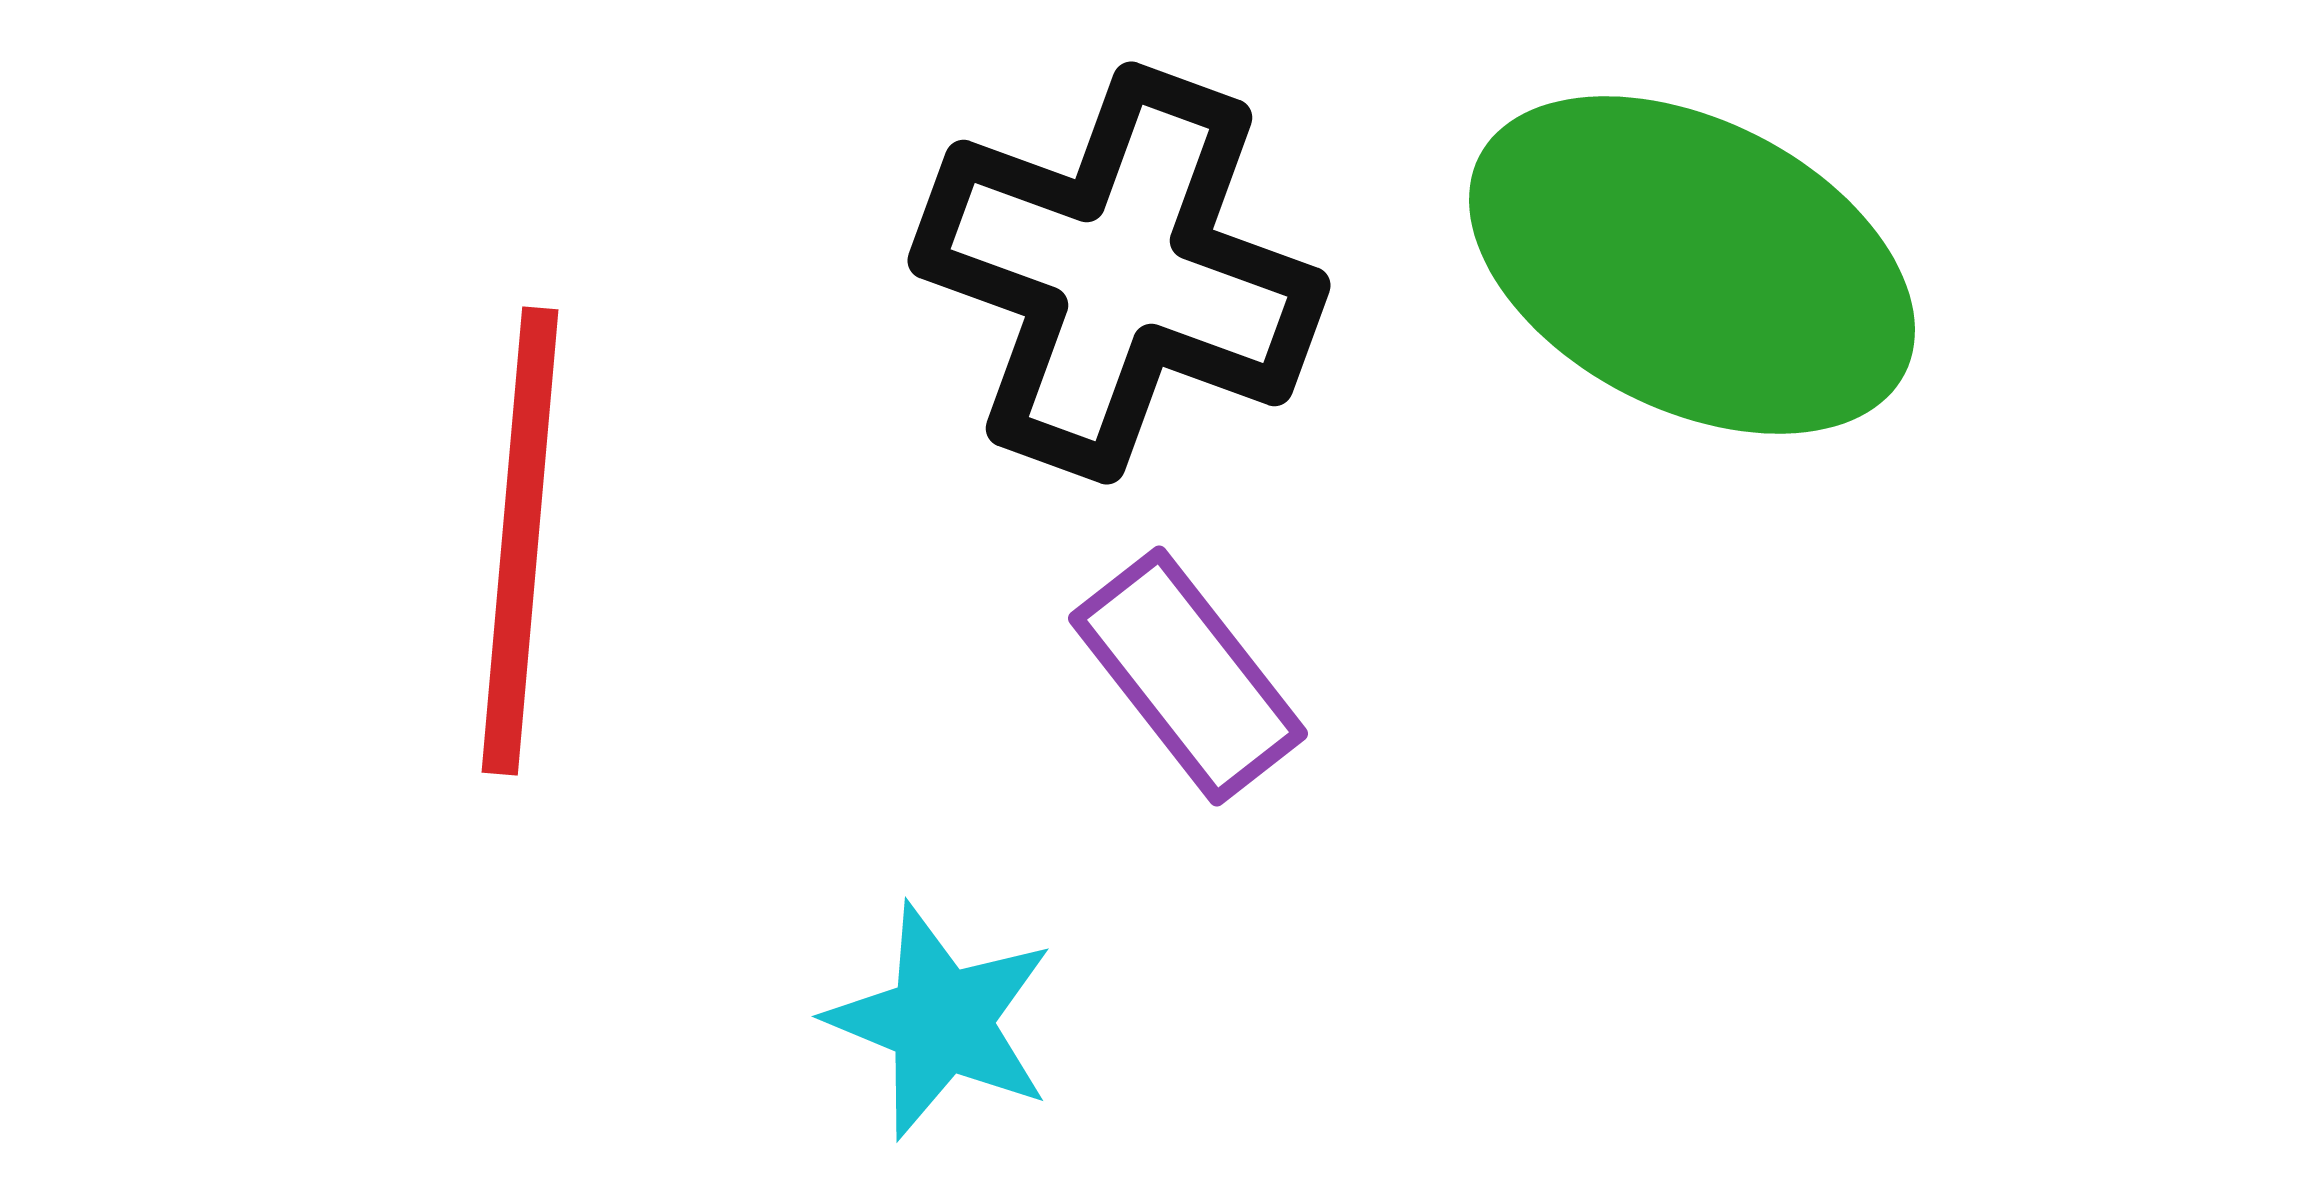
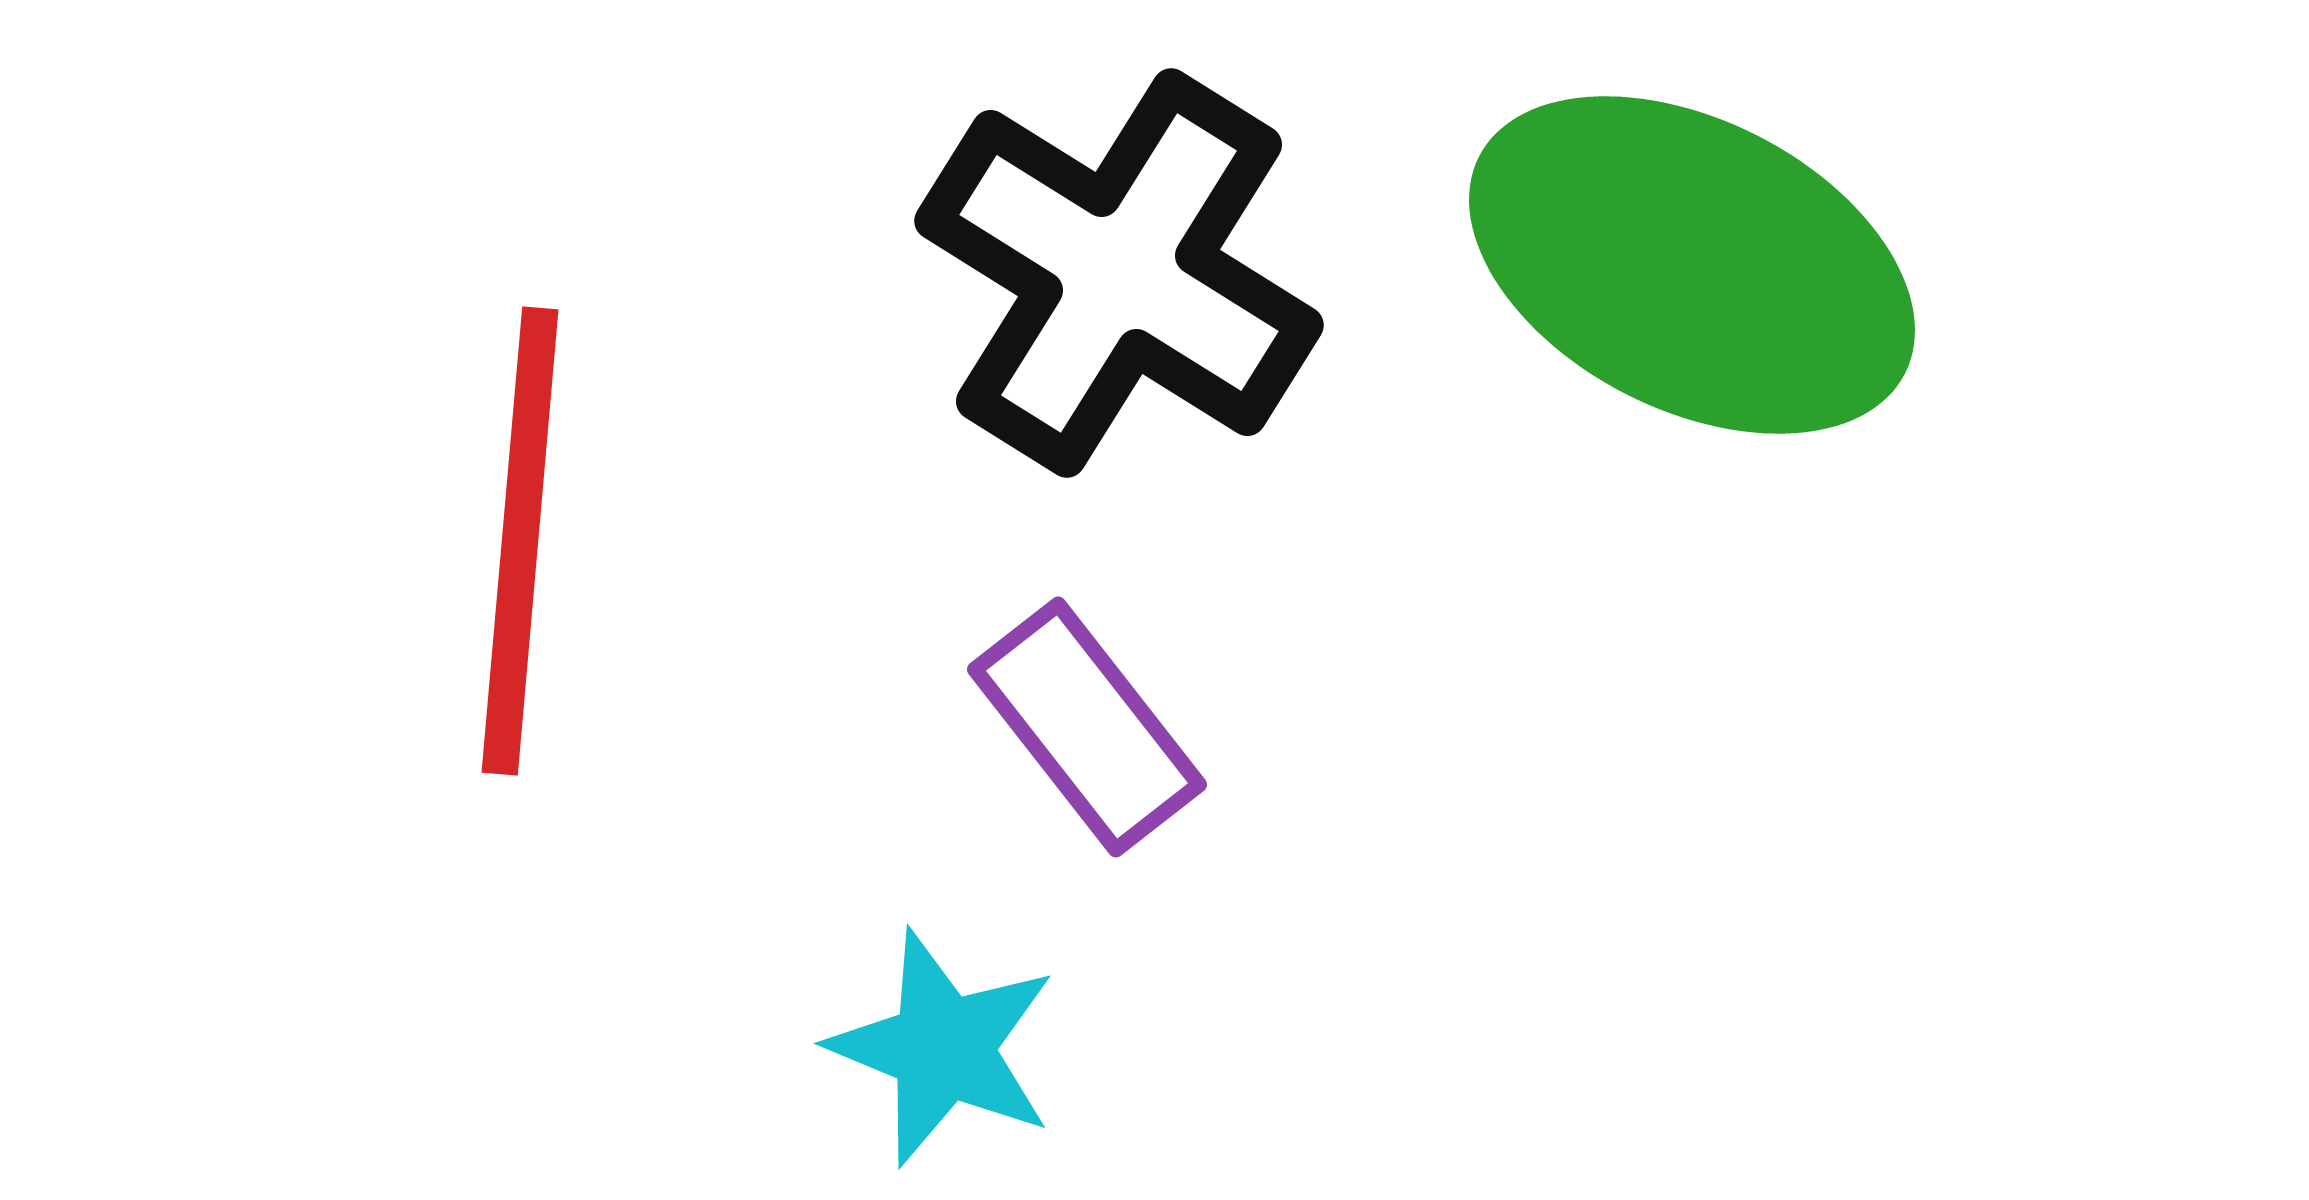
black cross: rotated 12 degrees clockwise
purple rectangle: moved 101 px left, 51 px down
cyan star: moved 2 px right, 27 px down
